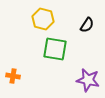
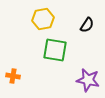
yellow hexagon: rotated 25 degrees counterclockwise
green square: moved 1 px down
